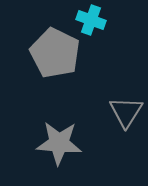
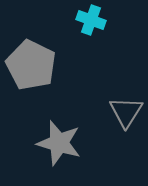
gray pentagon: moved 24 px left, 12 px down
gray star: rotated 12 degrees clockwise
